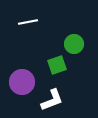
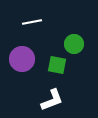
white line: moved 4 px right
green square: rotated 30 degrees clockwise
purple circle: moved 23 px up
